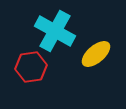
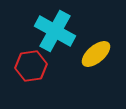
red hexagon: moved 1 px up
